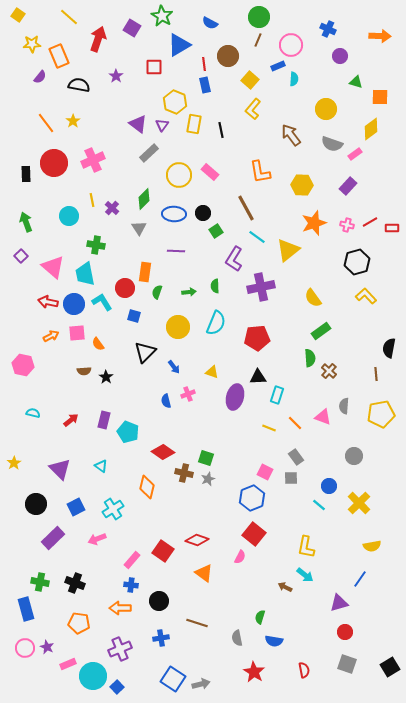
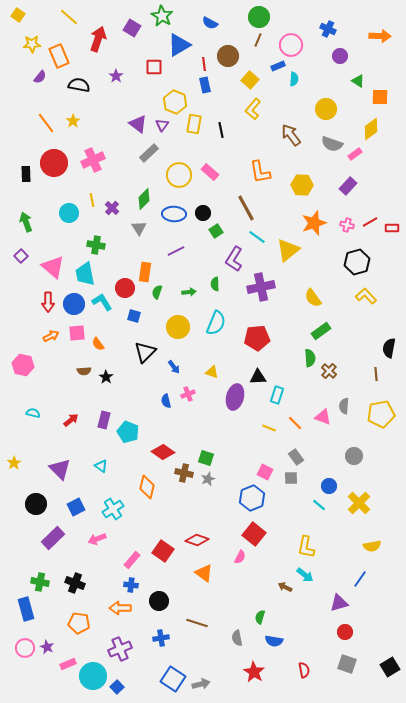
green triangle at (356, 82): moved 2 px right, 1 px up; rotated 16 degrees clockwise
cyan circle at (69, 216): moved 3 px up
purple line at (176, 251): rotated 30 degrees counterclockwise
green semicircle at (215, 286): moved 2 px up
red arrow at (48, 302): rotated 102 degrees counterclockwise
